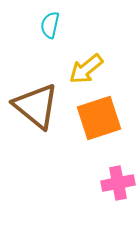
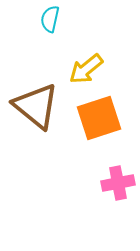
cyan semicircle: moved 6 px up
